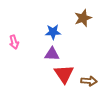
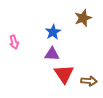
blue star: rotated 28 degrees counterclockwise
